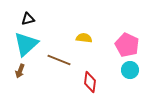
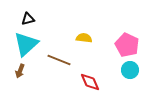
red diamond: rotated 30 degrees counterclockwise
